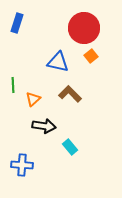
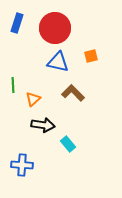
red circle: moved 29 px left
orange square: rotated 24 degrees clockwise
brown L-shape: moved 3 px right, 1 px up
black arrow: moved 1 px left, 1 px up
cyan rectangle: moved 2 px left, 3 px up
